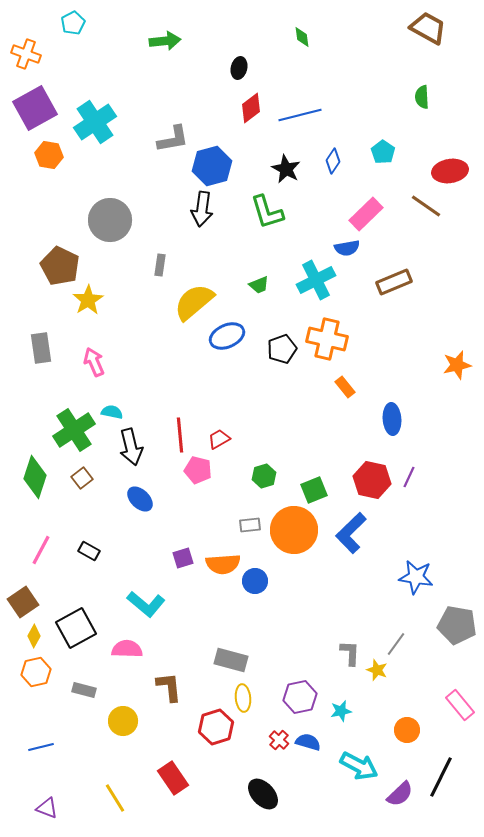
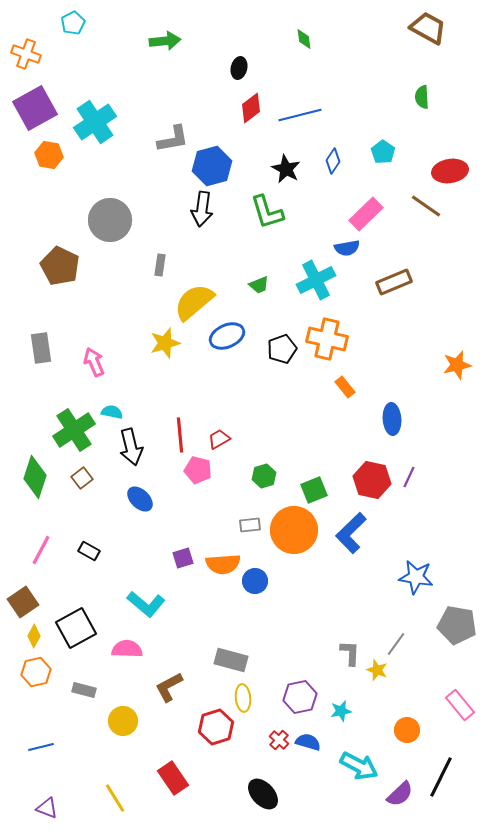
green diamond at (302, 37): moved 2 px right, 2 px down
yellow star at (88, 300): moved 77 px right, 43 px down; rotated 16 degrees clockwise
brown L-shape at (169, 687): rotated 112 degrees counterclockwise
